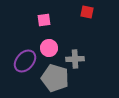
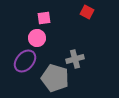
red square: rotated 16 degrees clockwise
pink square: moved 2 px up
pink circle: moved 12 px left, 10 px up
gray cross: rotated 12 degrees counterclockwise
